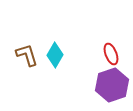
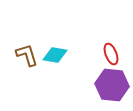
cyan diamond: rotated 70 degrees clockwise
purple hexagon: rotated 24 degrees clockwise
